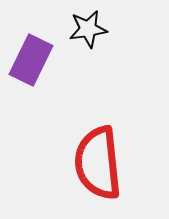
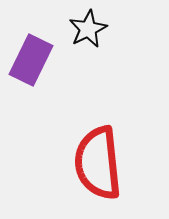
black star: rotated 18 degrees counterclockwise
